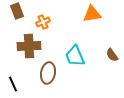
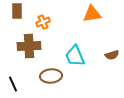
brown rectangle: rotated 21 degrees clockwise
brown semicircle: rotated 72 degrees counterclockwise
brown ellipse: moved 3 px right, 3 px down; rotated 75 degrees clockwise
